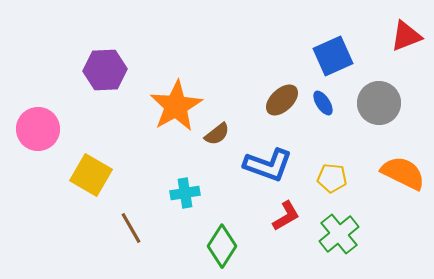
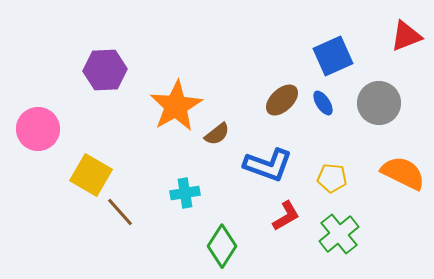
brown line: moved 11 px left, 16 px up; rotated 12 degrees counterclockwise
